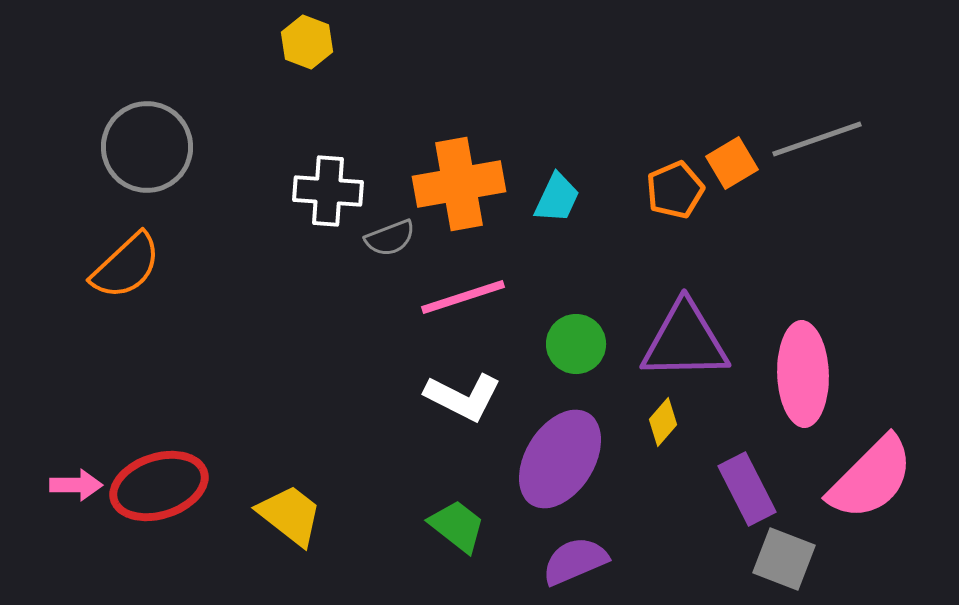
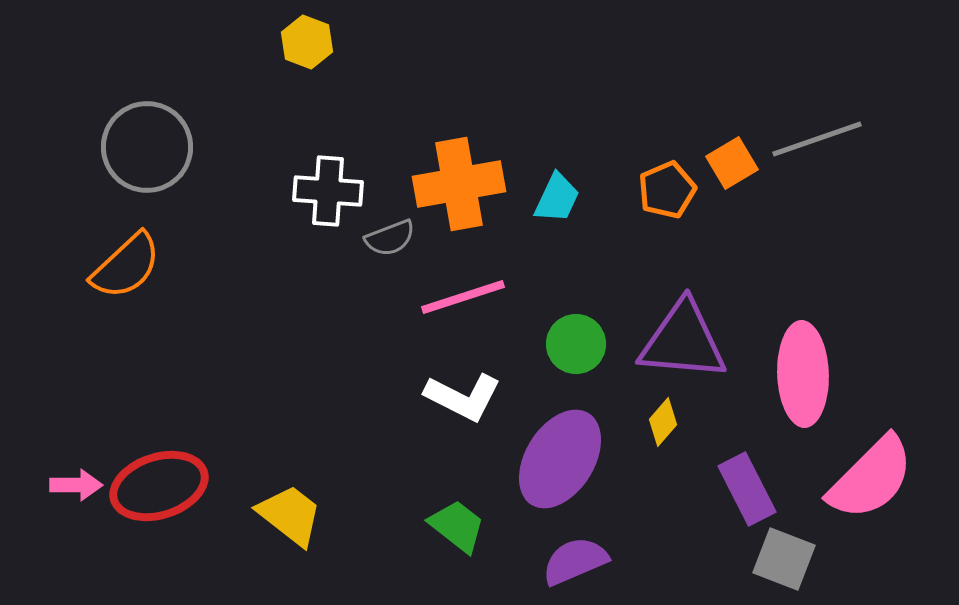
orange pentagon: moved 8 px left
purple triangle: moved 2 px left; rotated 6 degrees clockwise
